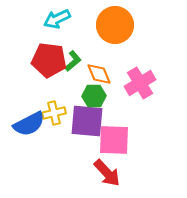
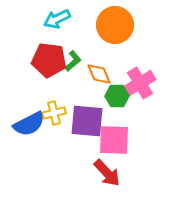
green hexagon: moved 23 px right
